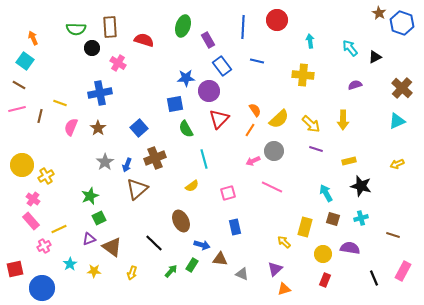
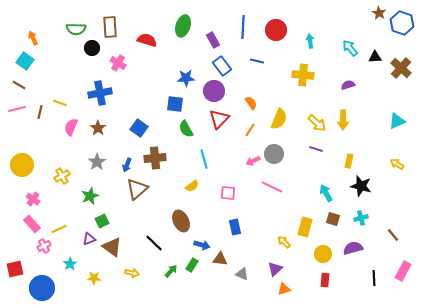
red circle at (277, 20): moved 1 px left, 10 px down
red semicircle at (144, 40): moved 3 px right
purple rectangle at (208, 40): moved 5 px right
black triangle at (375, 57): rotated 24 degrees clockwise
purple semicircle at (355, 85): moved 7 px left
brown cross at (402, 88): moved 1 px left, 20 px up
purple circle at (209, 91): moved 5 px right
blue square at (175, 104): rotated 18 degrees clockwise
orange semicircle at (255, 110): moved 4 px left, 7 px up
brown line at (40, 116): moved 4 px up
yellow semicircle at (279, 119): rotated 25 degrees counterclockwise
yellow arrow at (311, 124): moved 6 px right, 1 px up
blue square at (139, 128): rotated 12 degrees counterclockwise
gray circle at (274, 151): moved 3 px down
brown cross at (155, 158): rotated 15 degrees clockwise
yellow rectangle at (349, 161): rotated 64 degrees counterclockwise
gray star at (105, 162): moved 8 px left
yellow arrow at (397, 164): rotated 56 degrees clockwise
yellow cross at (46, 176): moved 16 px right
pink square at (228, 193): rotated 21 degrees clockwise
green square at (99, 218): moved 3 px right, 3 px down
pink rectangle at (31, 221): moved 1 px right, 3 px down
brown line at (393, 235): rotated 32 degrees clockwise
purple semicircle at (350, 248): moved 3 px right; rotated 24 degrees counterclockwise
yellow star at (94, 271): moved 7 px down
yellow arrow at (132, 273): rotated 96 degrees counterclockwise
black line at (374, 278): rotated 21 degrees clockwise
red rectangle at (325, 280): rotated 16 degrees counterclockwise
